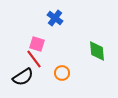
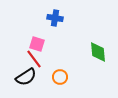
blue cross: rotated 28 degrees counterclockwise
green diamond: moved 1 px right, 1 px down
orange circle: moved 2 px left, 4 px down
black semicircle: moved 3 px right
